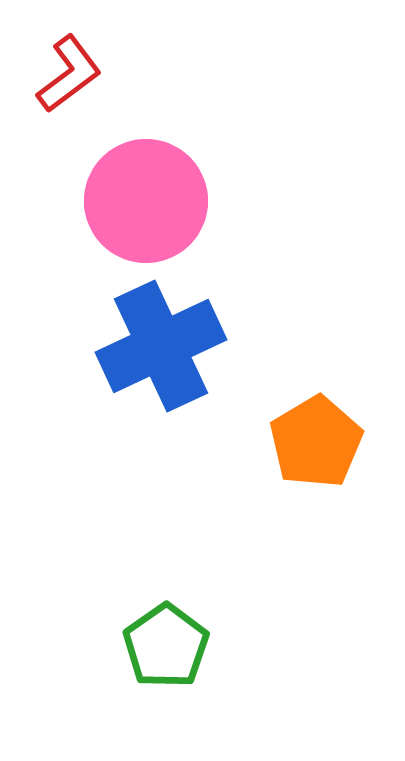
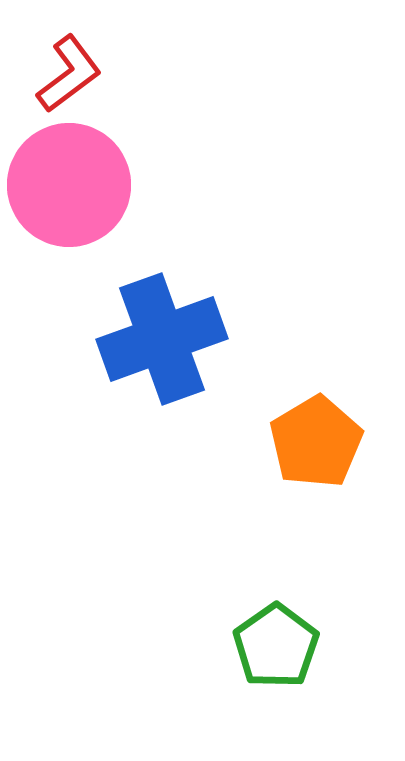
pink circle: moved 77 px left, 16 px up
blue cross: moved 1 px right, 7 px up; rotated 5 degrees clockwise
green pentagon: moved 110 px right
